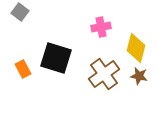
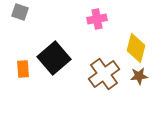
gray square: rotated 18 degrees counterclockwise
pink cross: moved 4 px left, 8 px up
black square: moved 2 px left; rotated 32 degrees clockwise
orange rectangle: rotated 24 degrees clockwise
brown star: rotated 18 degrees counterclockwise
